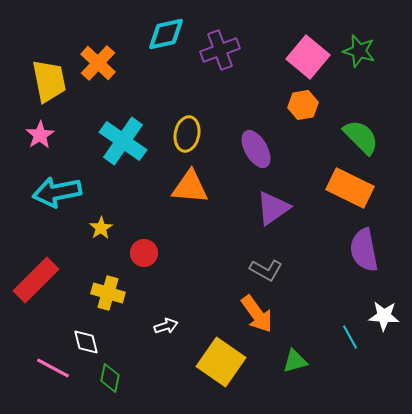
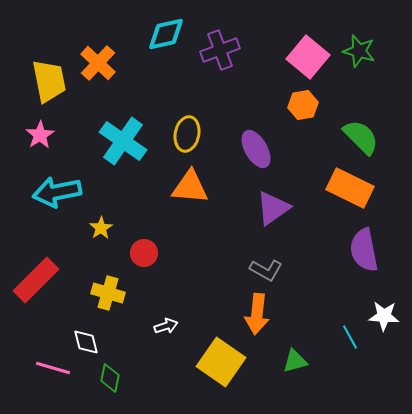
orange arrow: rotated 42 degrees clockwise
pink line: rotated 12 degrees counterclockwise
